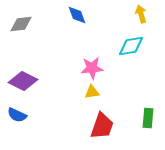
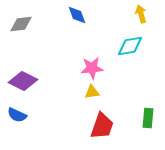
cyan diamond: moved 1 px left
